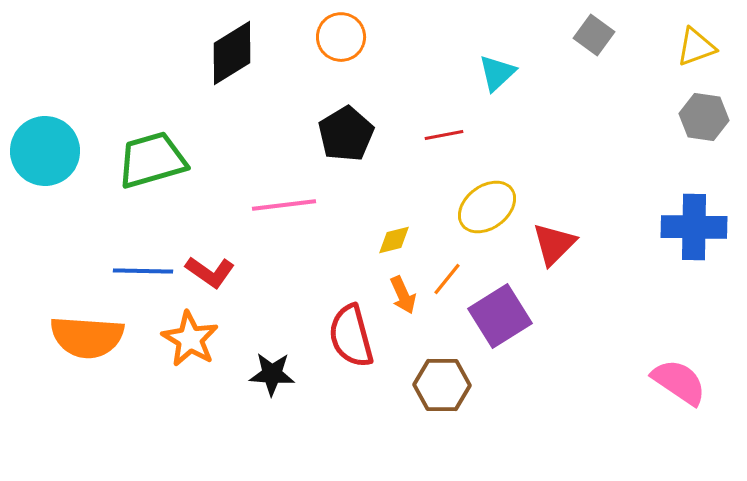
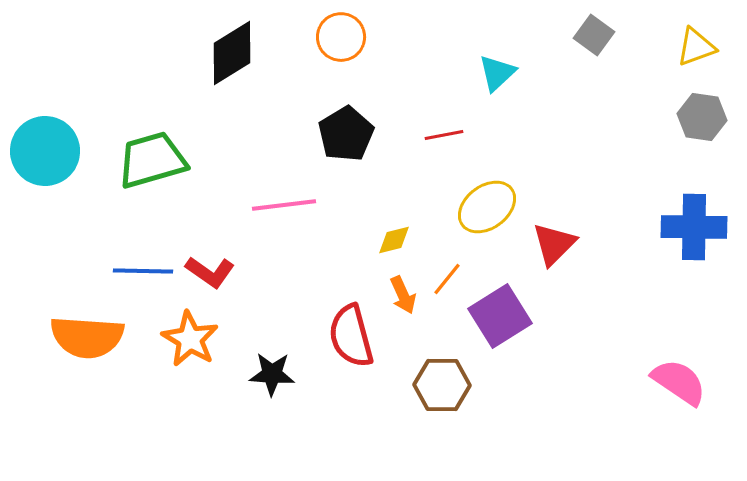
gray hexagon: moved 2 px left
